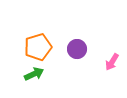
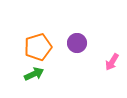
purple circle: moved 6 px up
